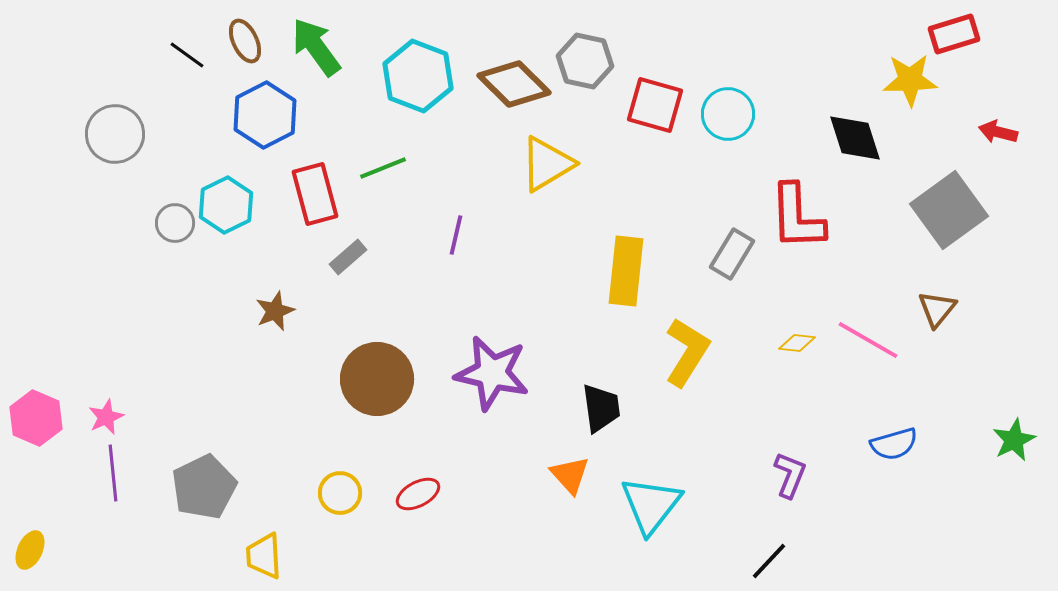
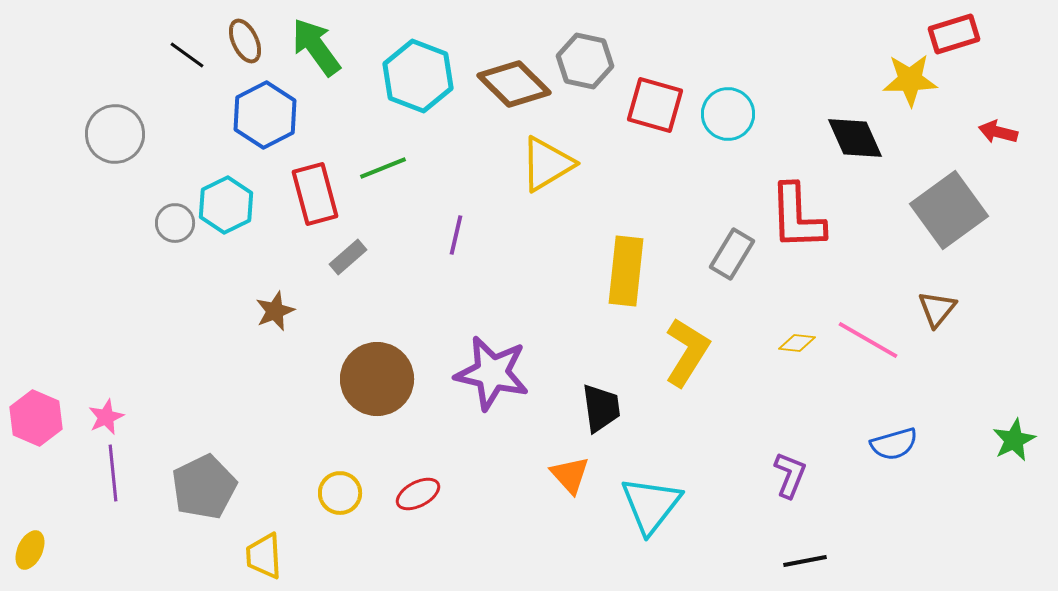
black diamond at (855, 138): rotated 6 degrees counterclockwise
black line at (769, 561): moved 36 px right; rotated 36 degrees clockwise
